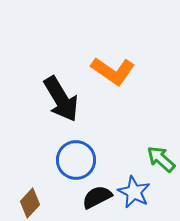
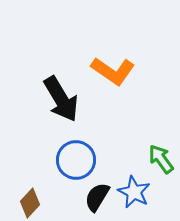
green arrow: rotated 12 degrees clockwise
black semicircle: rotated 32 degrees counterclockwise
